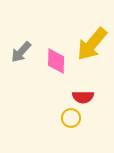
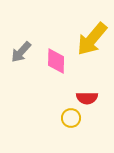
yellow arrow: moved 5 px up
red semicircle: moved 4 px right, 1 px down
